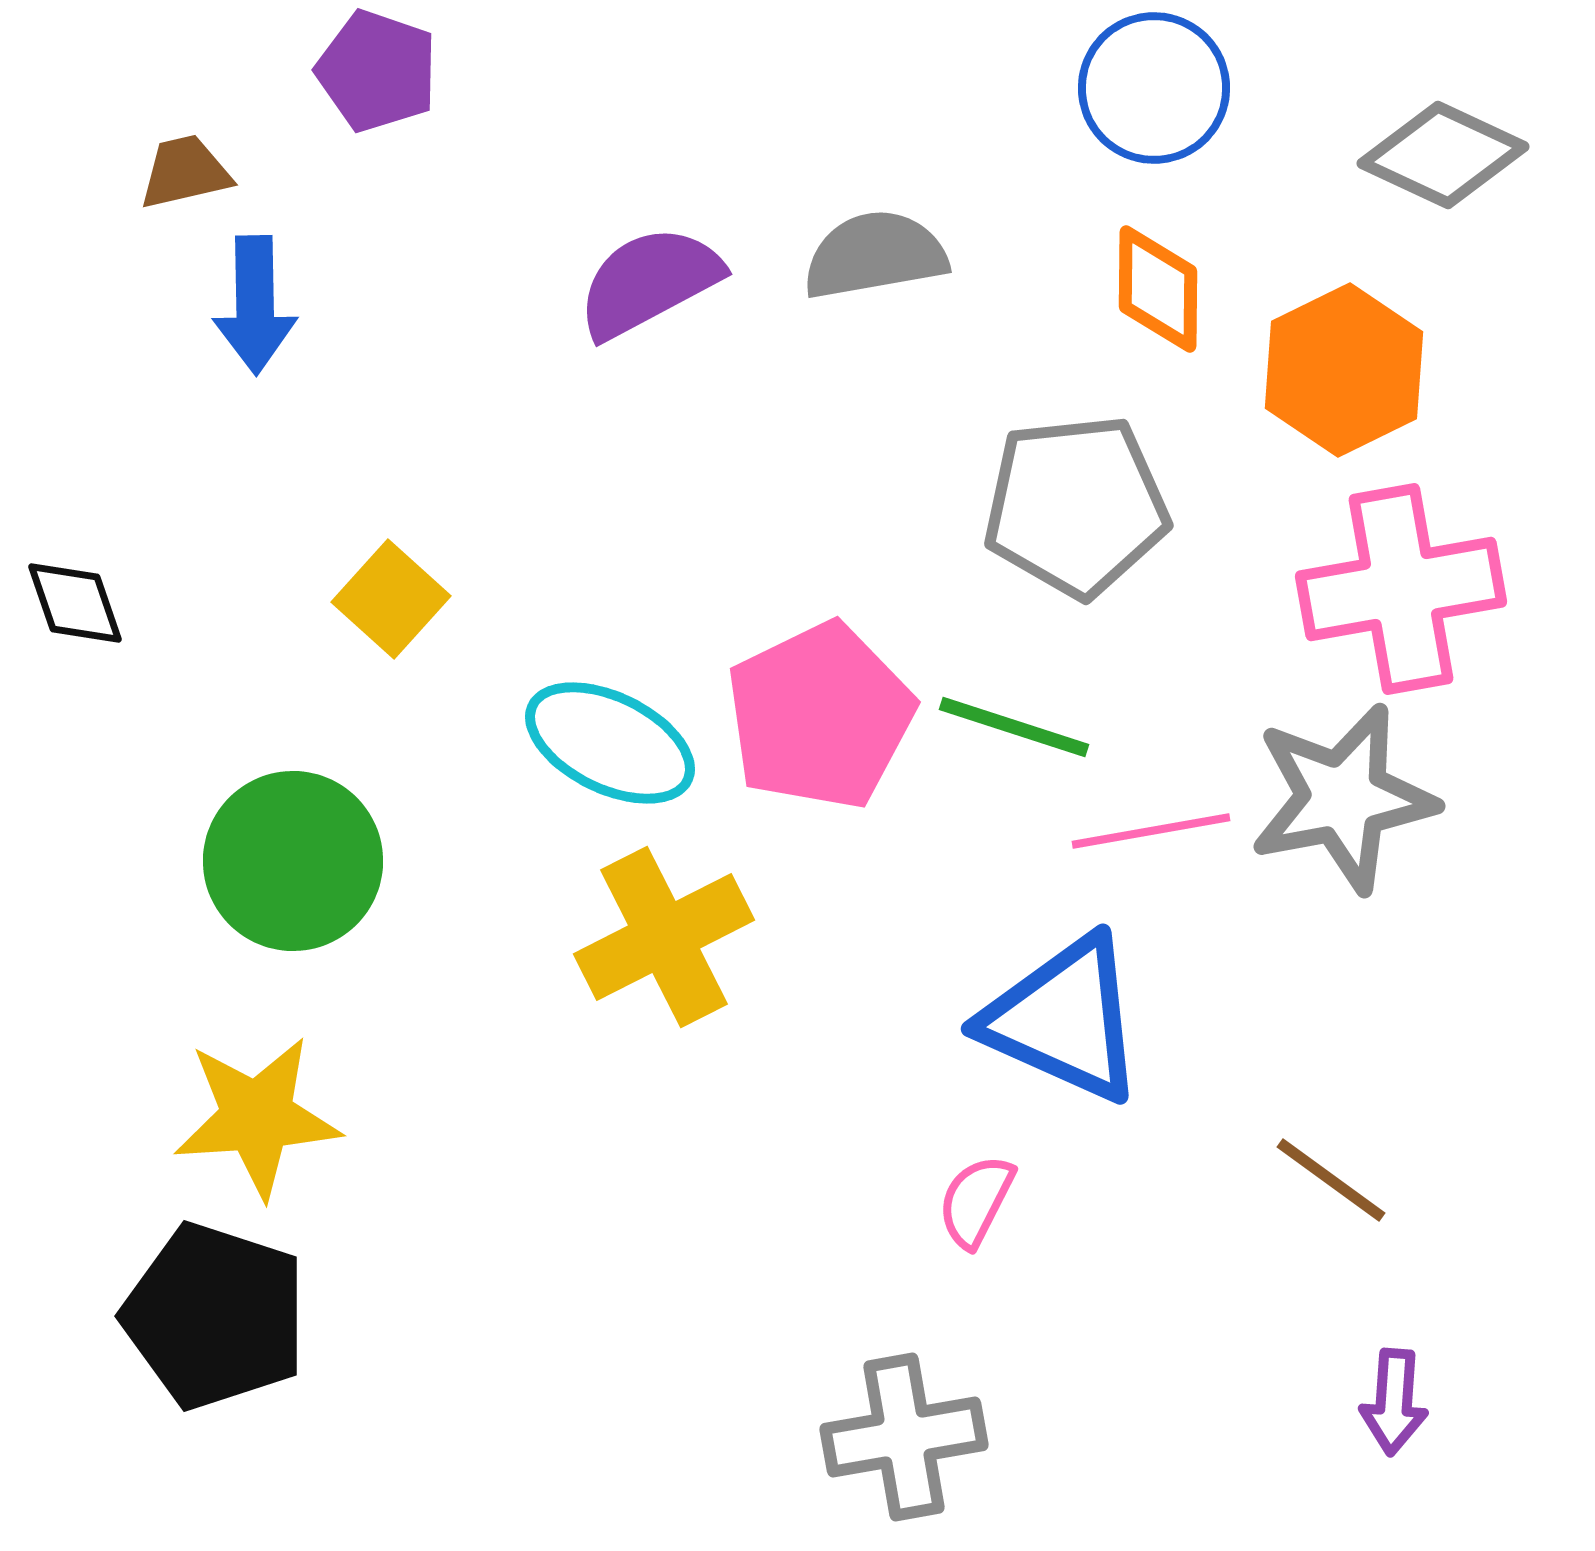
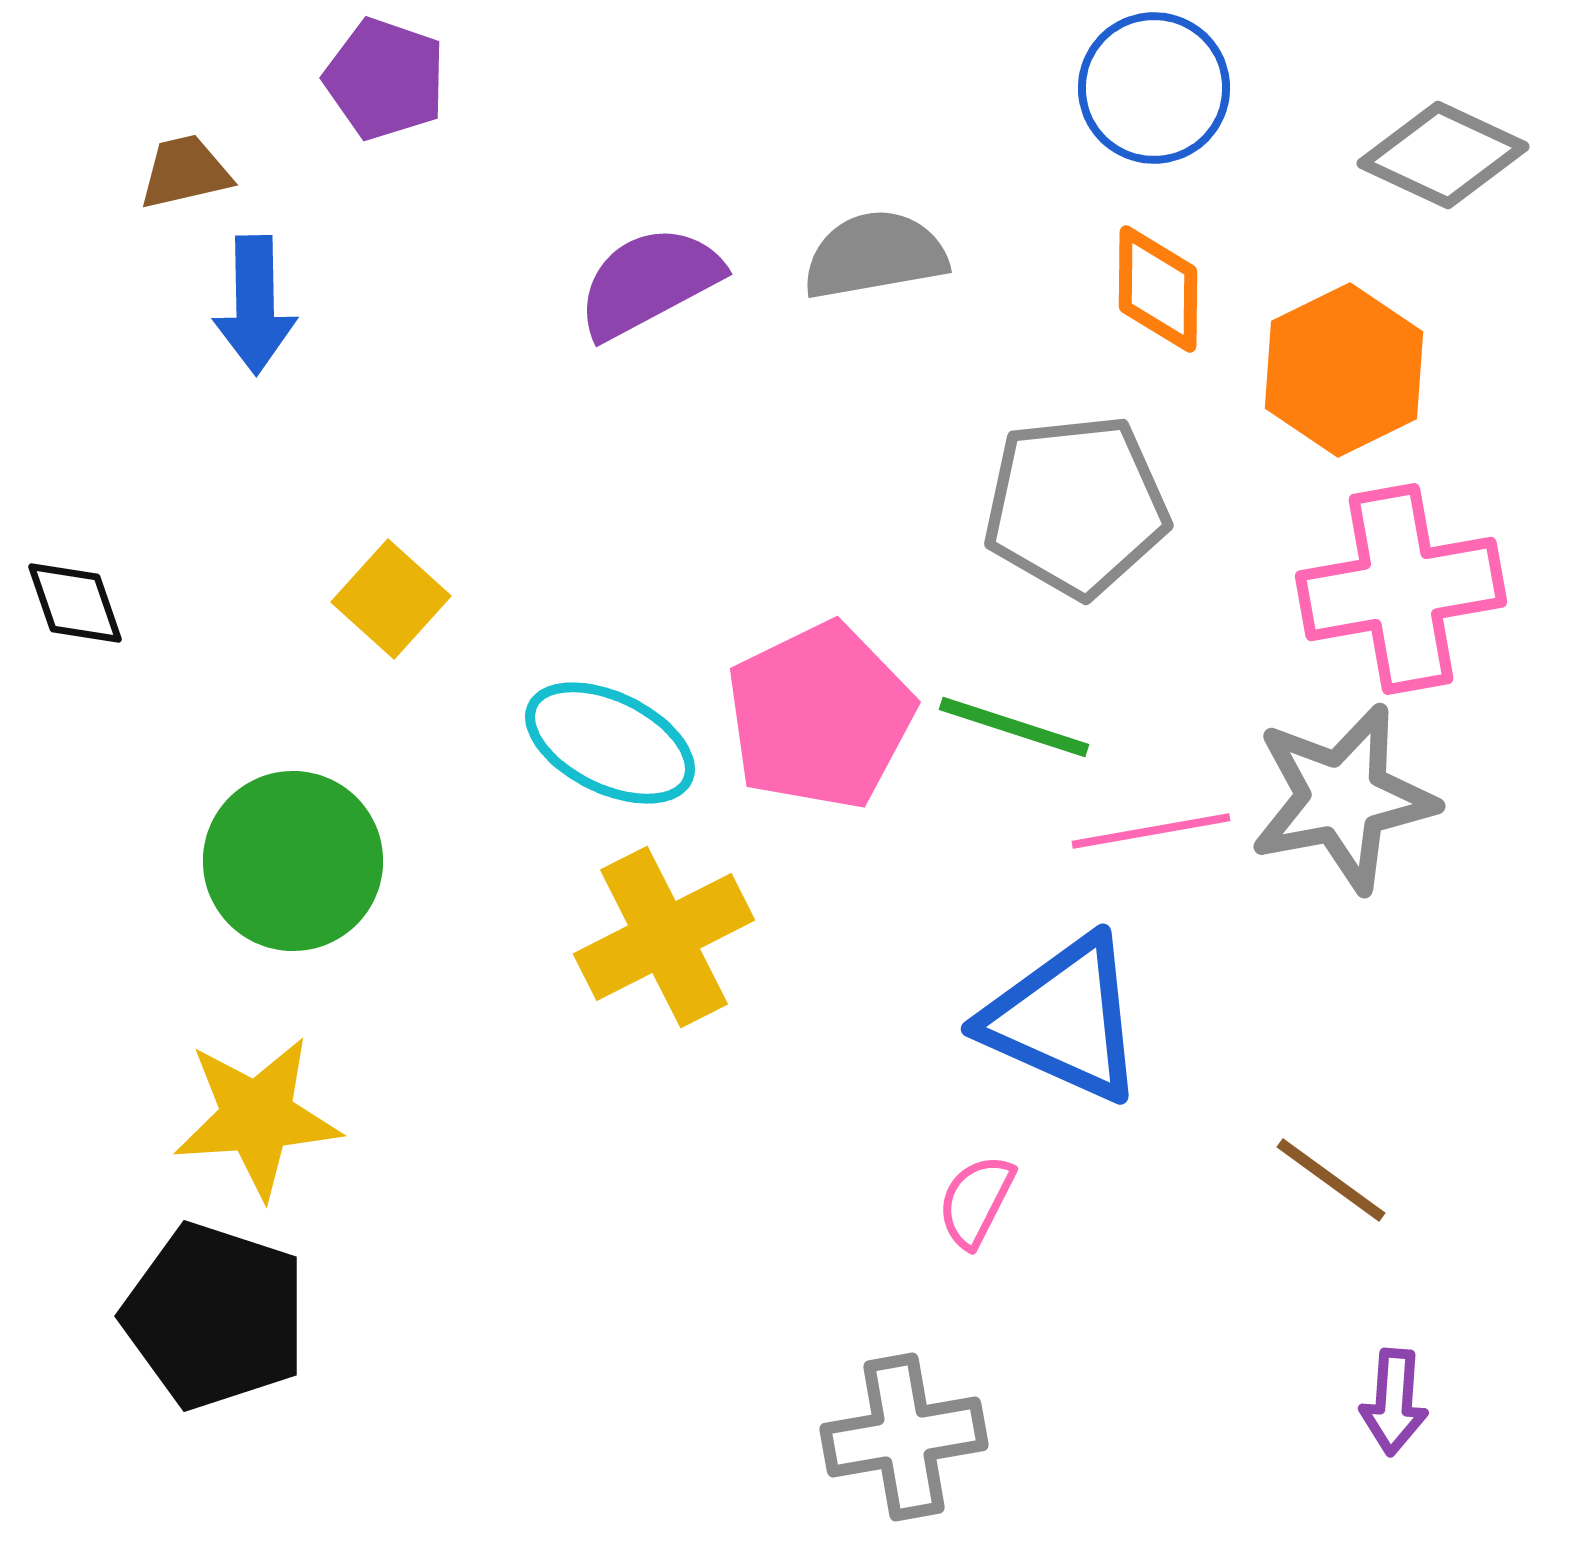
purple pentagon: moved 8 px right, 8 px down
